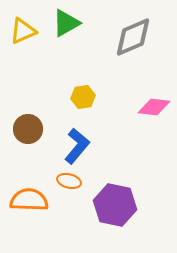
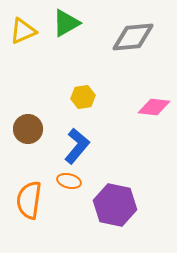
gray diamond: rotated 18 degrees clockwise
orange semicircle: rotated 84 degrees counterclockwise
